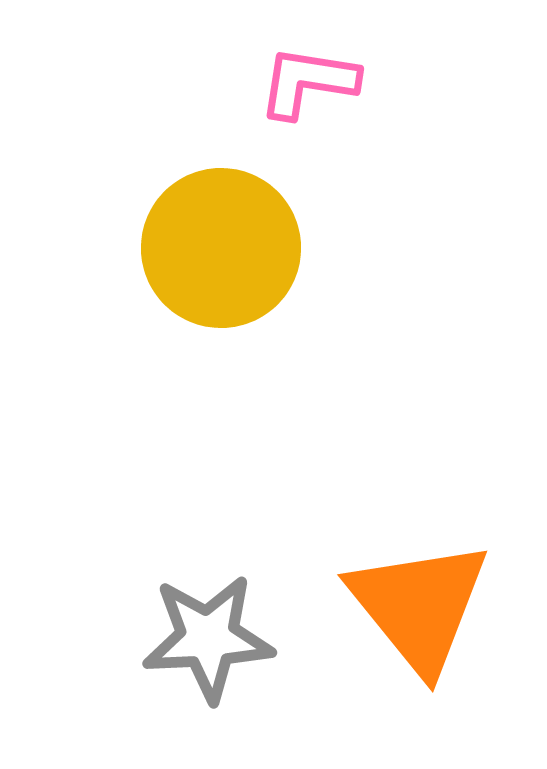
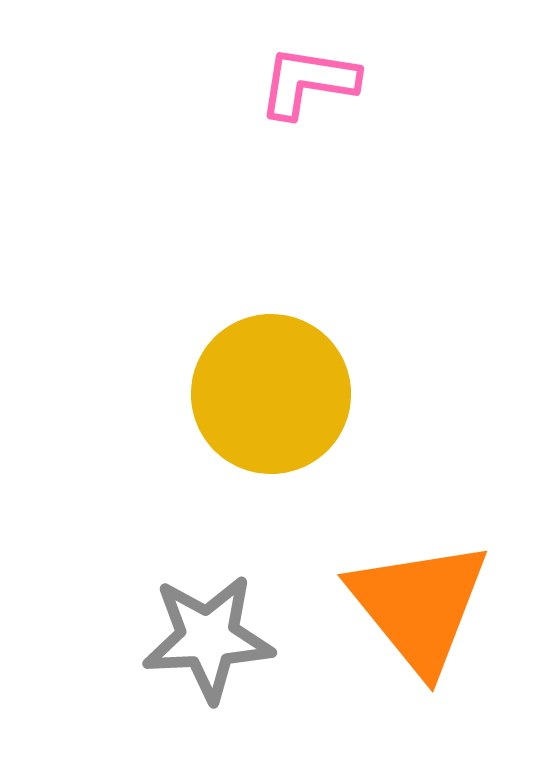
yellow circle: moved 50 px right, 146 px down
